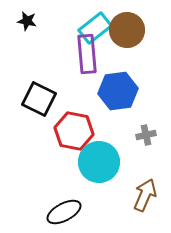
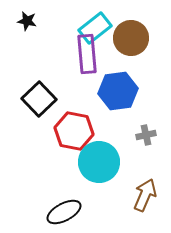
brown circle: moved 4 px right, 8 px down
black square: rotated 20 degrees clockwise
